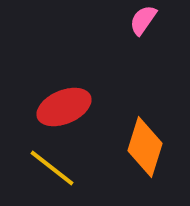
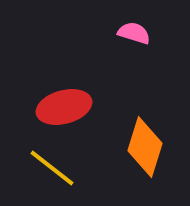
pink semicircle: moved 9 px left, 13 px down; rotated 72 degrees clockwise
red ellipse: rotated 8 degrees clockwise
